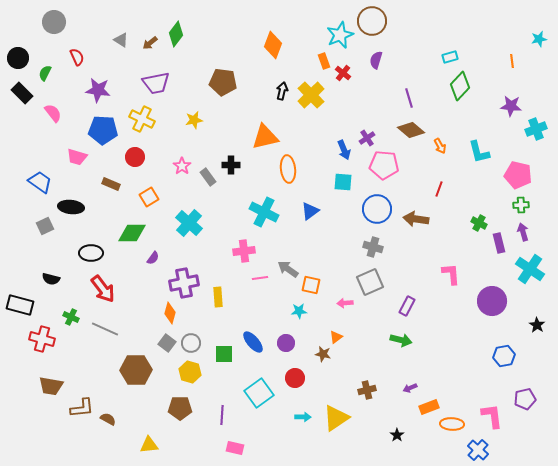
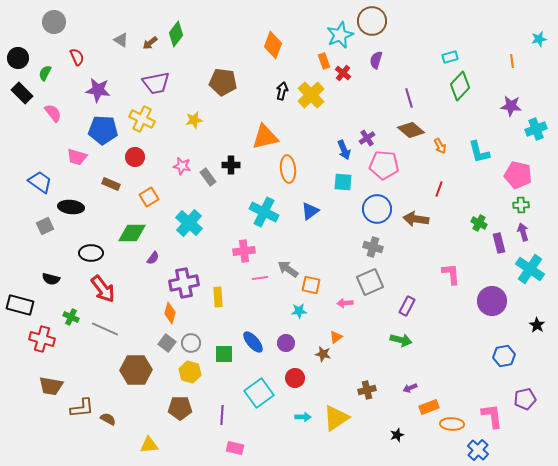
pink star at (182, 166): rotated 24 degrees counterclockwise
black star at (397, 435): rotated 16 degrees clockwise
